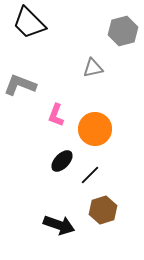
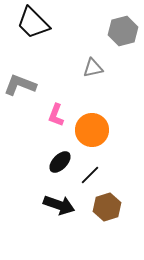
black trapezoid: moved 4 px right
orange circle: moved 3 px left, 1 px down
black ellipse: moved 2 px left, 1 px down
brown hexagon: moved 4 px right, 3 px up
black arrow: moved 20 px up
